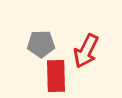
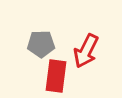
red rectangle: rotated 8 degrees clockwise
